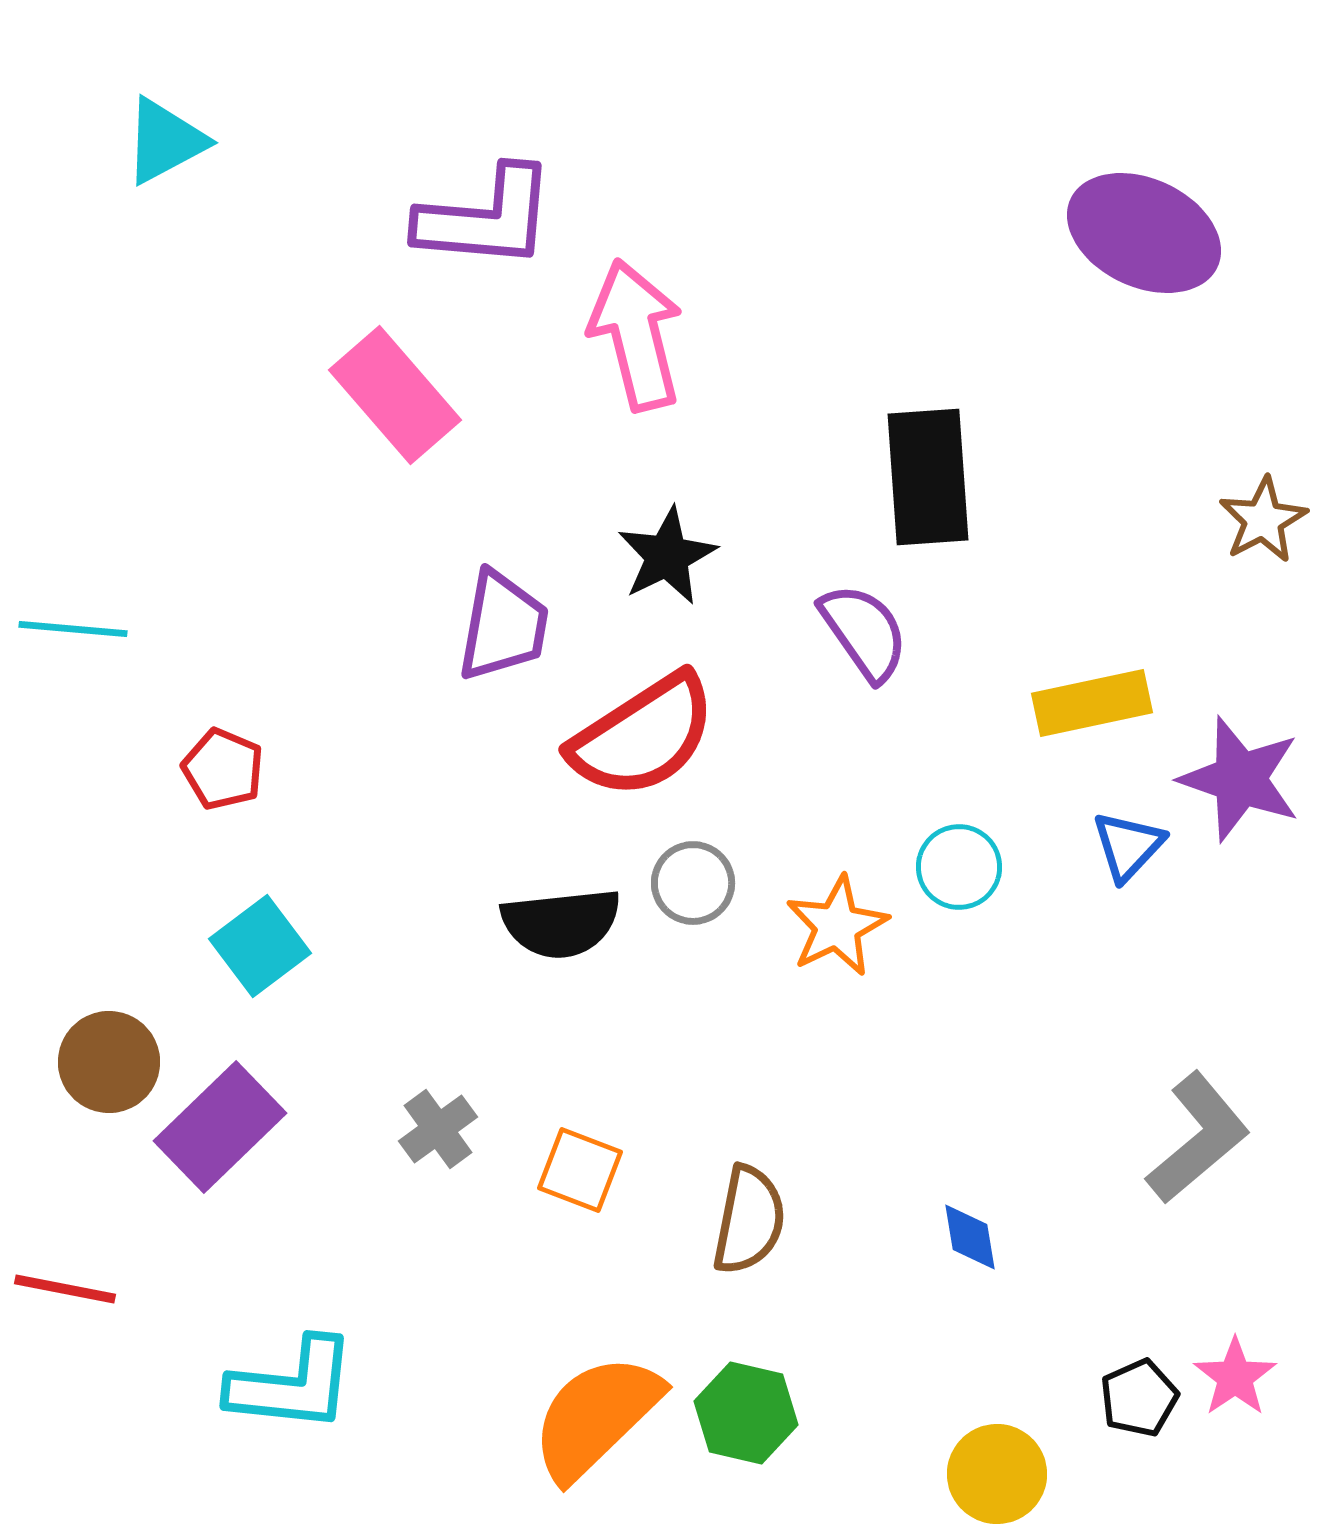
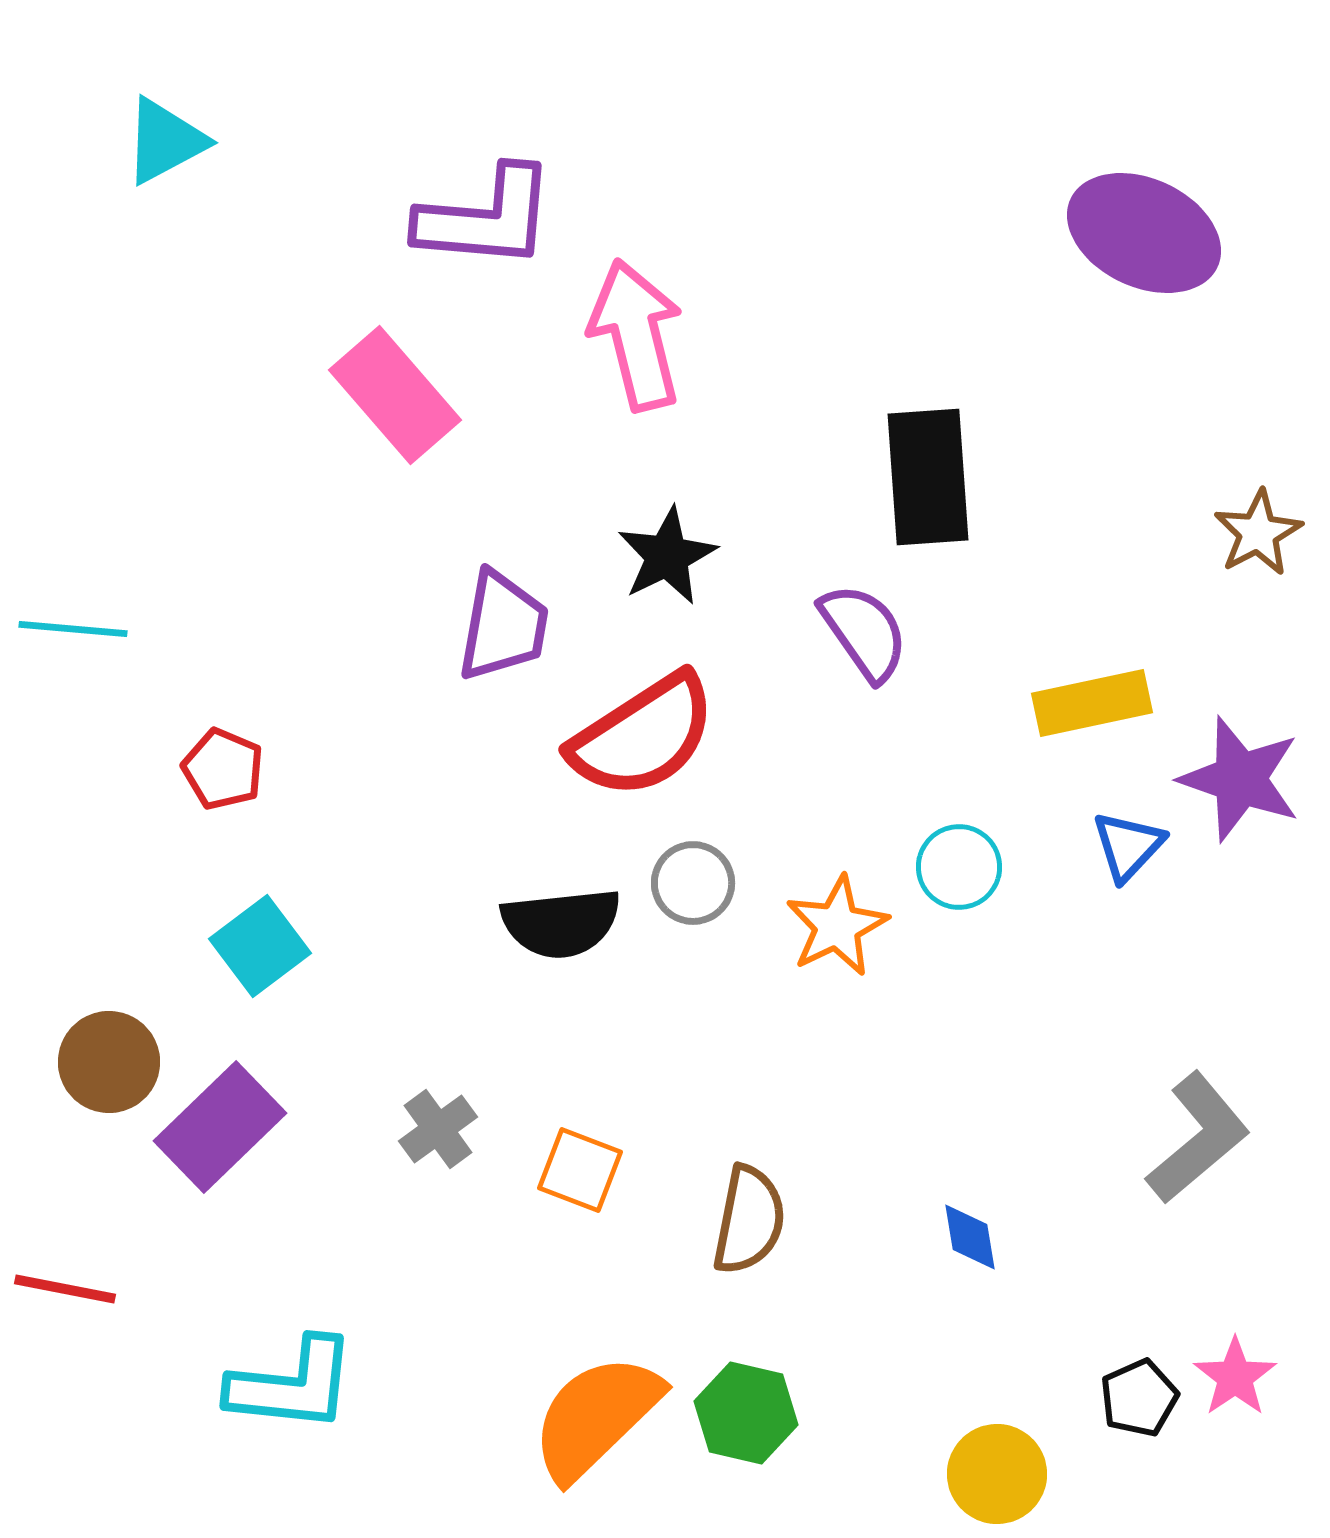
brown star: moved 5 px left, 13 px down
